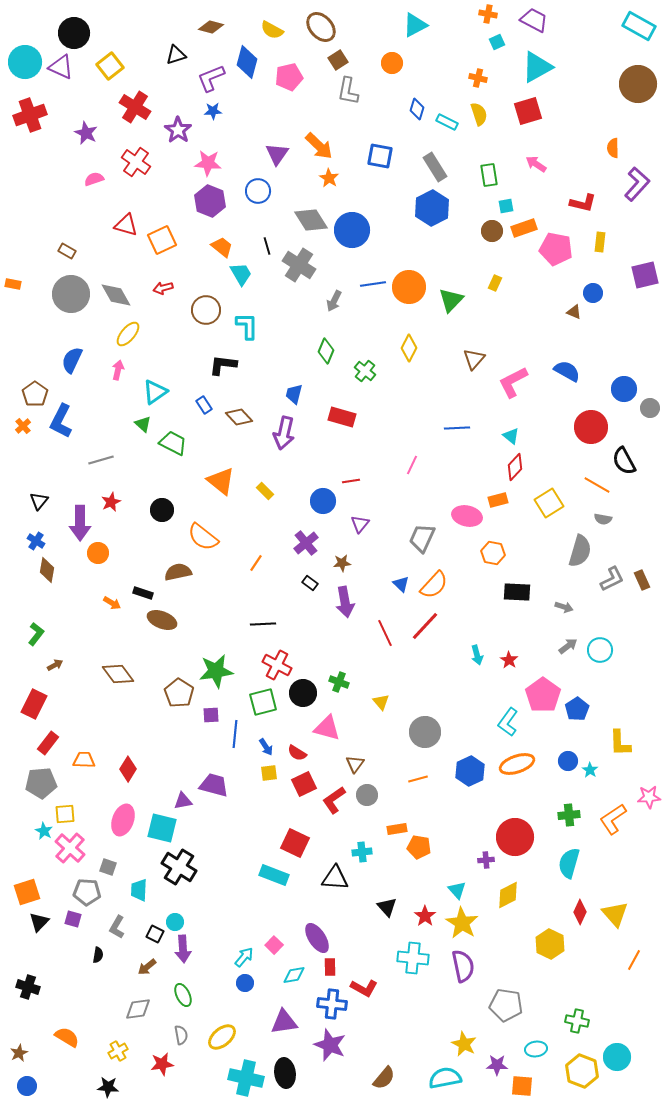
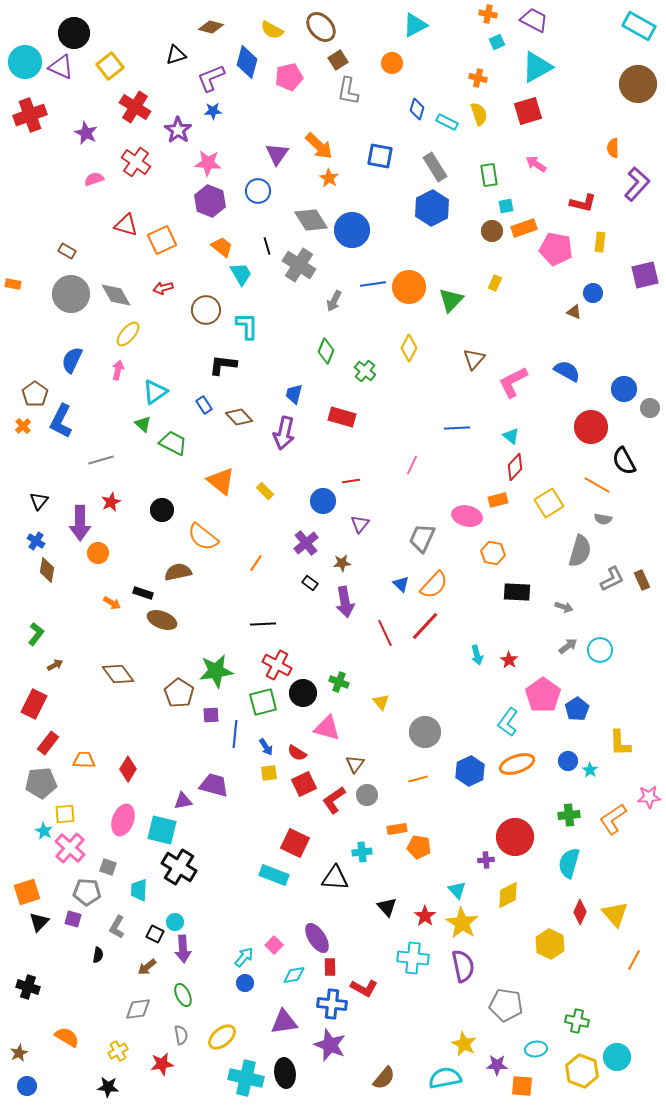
cyan square at (162, 828): moved 2 px down
